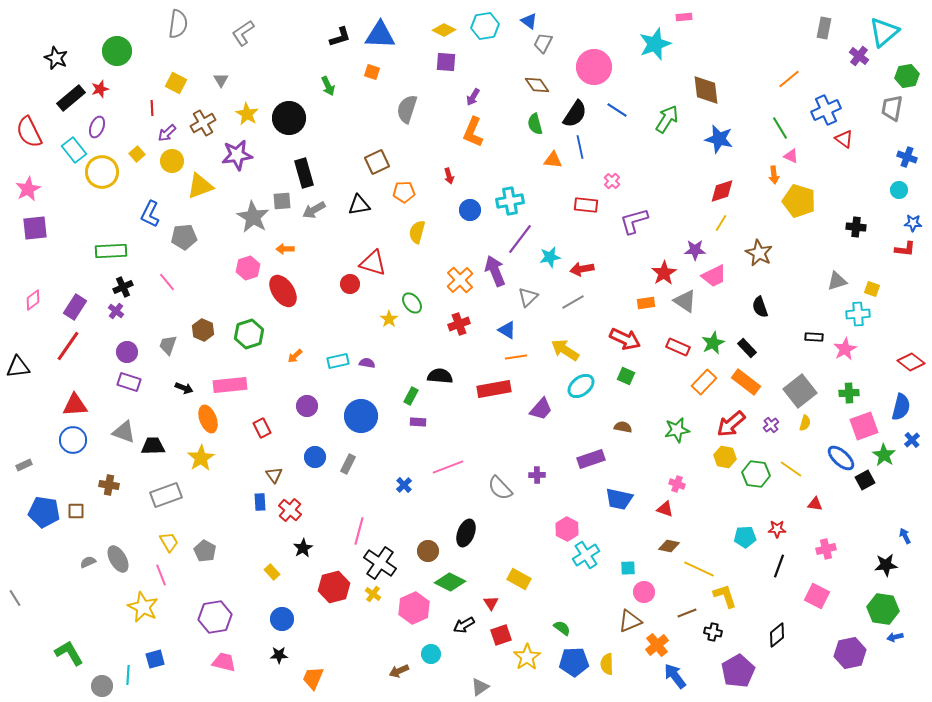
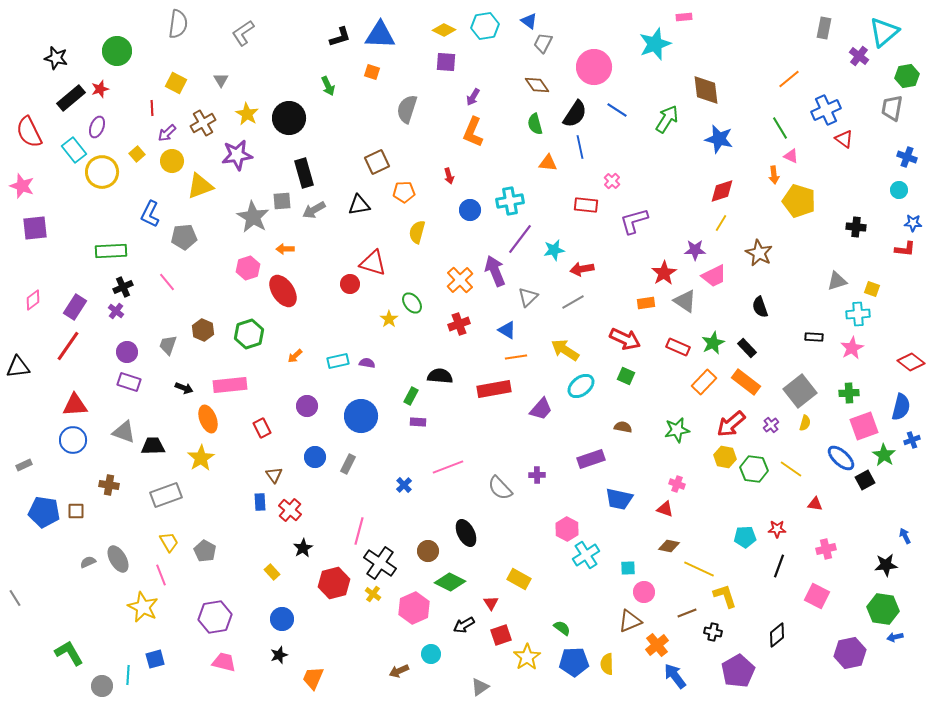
black star at (56, 58): rotated 10 degrees counterclockwise
orange triangle at (553, 160): moved 5 px left, 3 px down
pink star at (28, 189): moved 6 px left, 3 px up; rotated 25 degrees counterclockwise
cyan star at (550, 257): moved 4 px right, 7 px up
pink star at (845, 349): moved 7 px right, 1 px up
blue cross at (912, 440): rotated 21 degrees clockwise
green hexagon at (756, 474): moved 2 px left, 5 px up
black ellipse at (466, 533): rotated 48 degrees counterclockwise
red hexagon at (334, 587): moved 4 px up
black star at (279, 655): rotated 18 degrees counterclockwise
